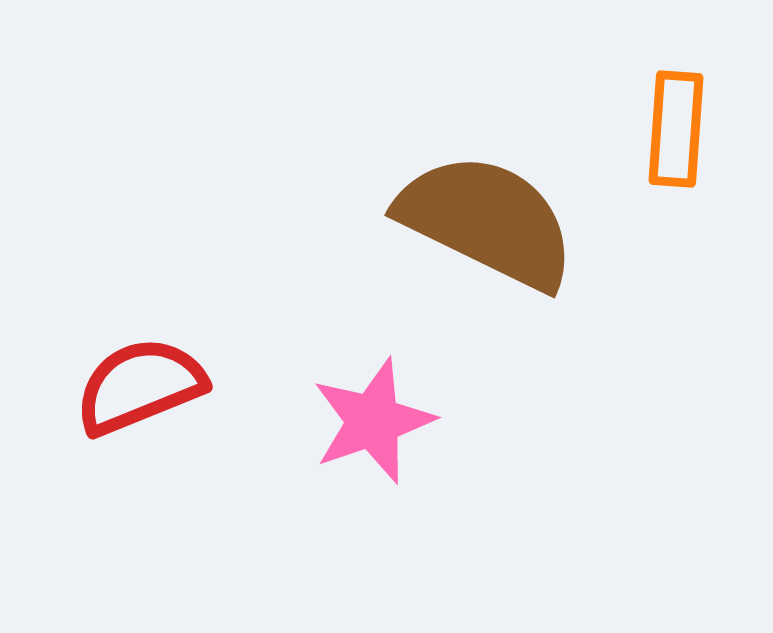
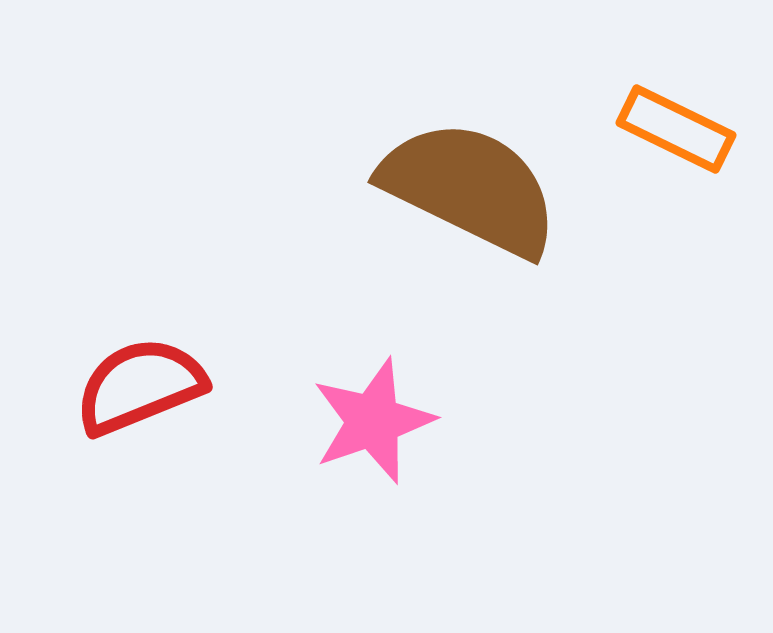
orange rectangle: rotated 68 degrees counterclockwise
brown semicircle: moved 17 px left, 33 px up
